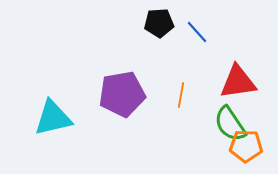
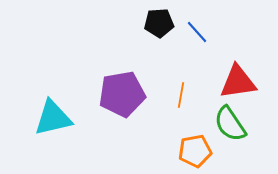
orange pentagon: moved 51 px left, 5 px down; rotated 12 degrees counterclockwise
